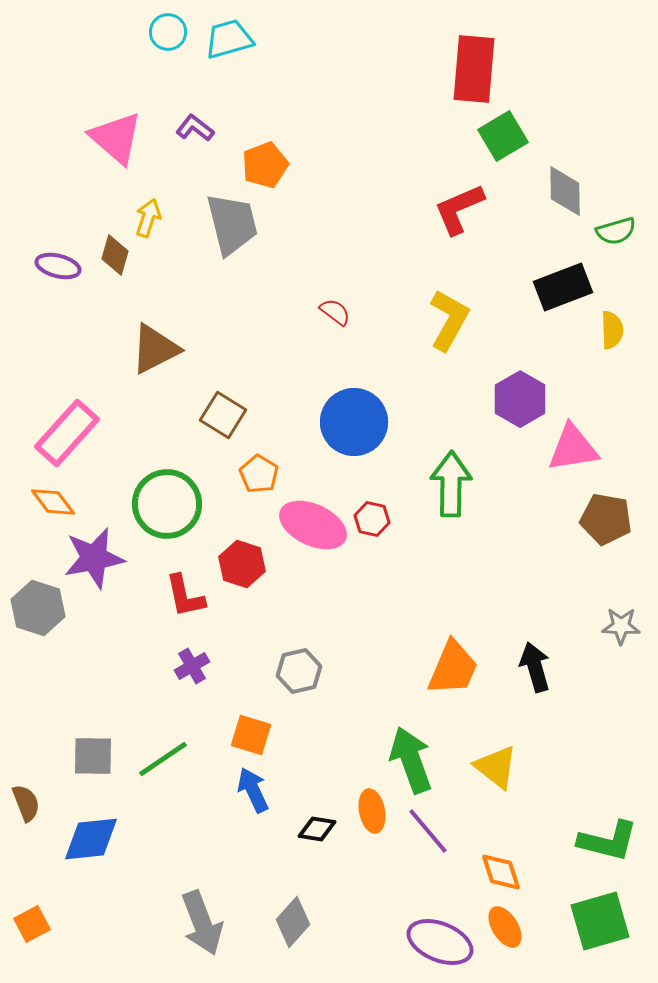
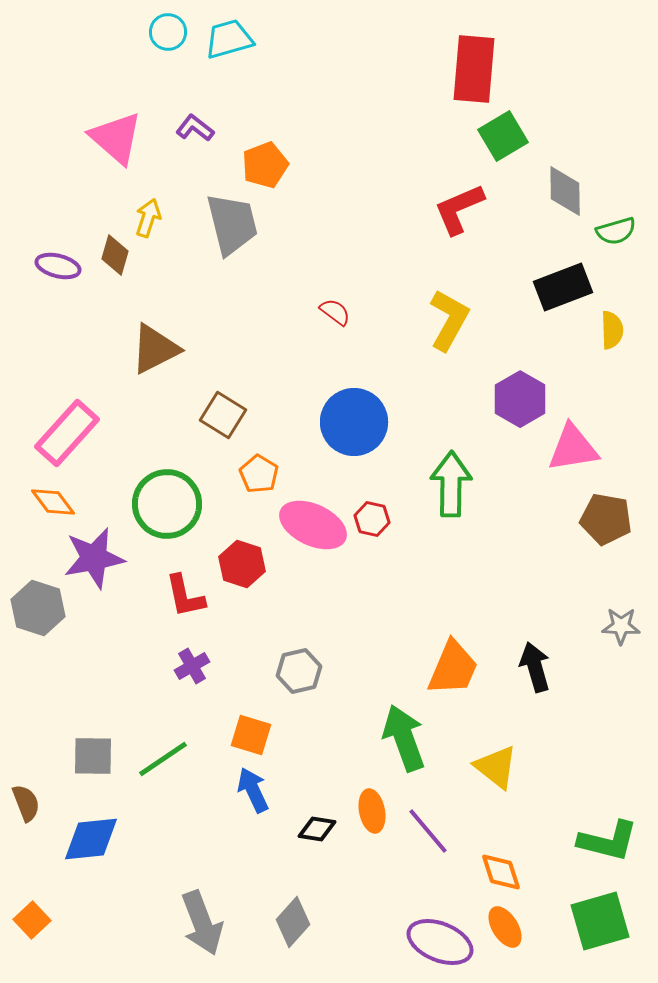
green arrow at (411, 760): moved 7 px left, 22 px up
orange square at (32, 924): moved 4 px up; rotated 15 degrees counterclockwise
